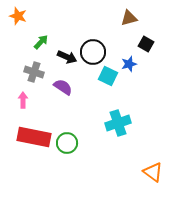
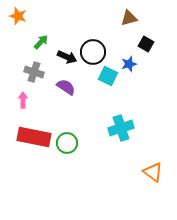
purple semicircle: moved 3 px right
cyan cross: moved 3 px right, 5 px down
